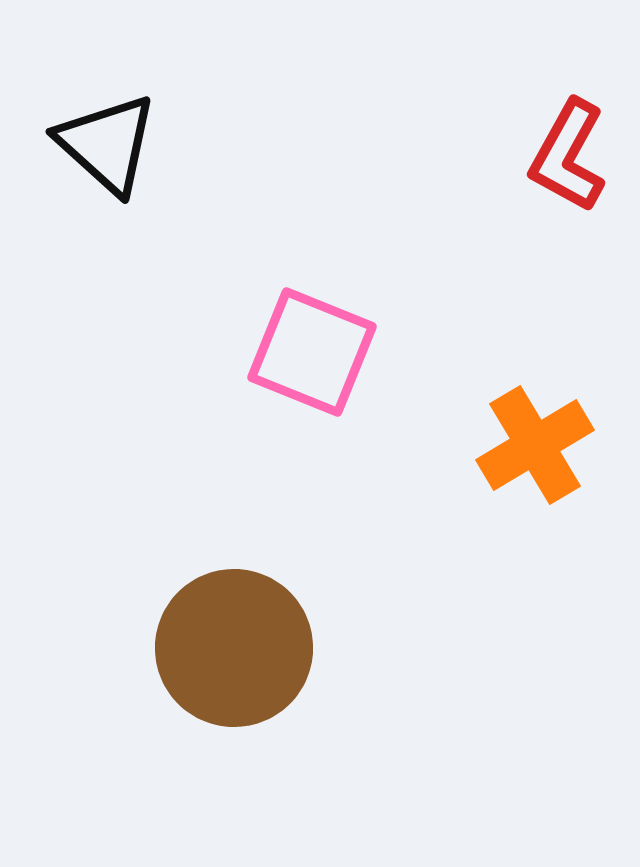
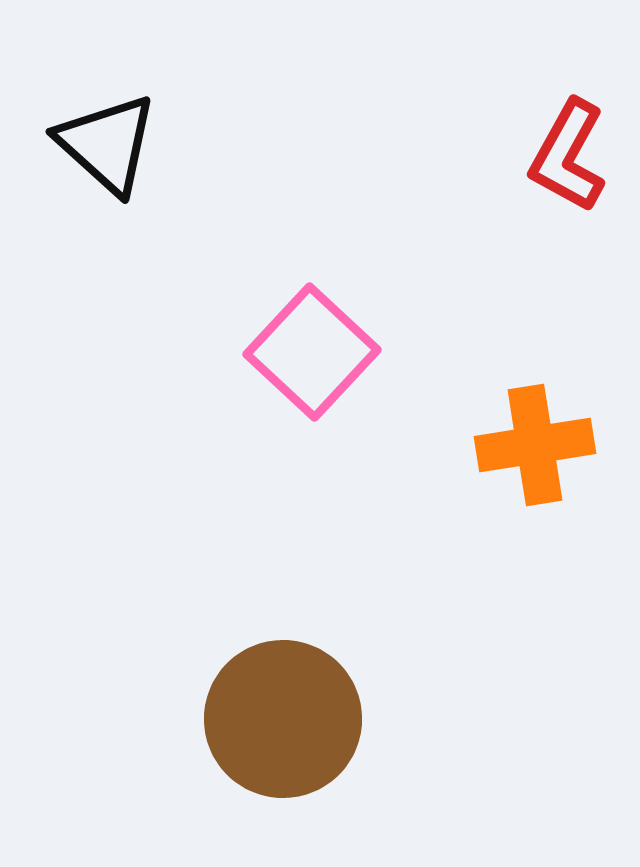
pink square: rotated 21 degrees clockwise
orange cross: rotated 22 degrees clockwise
brown circle: moved 49 px right, 71 px down
